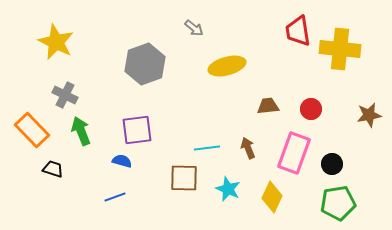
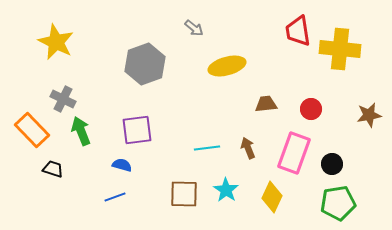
gray cross: moved 2 px left, 4 px down
brown trapezoid: moved 2 px left, 2 px up
blue semicircle: moved 4 px down
brown square: moved 16 px down
cyan star: moved 2 px left, 1 px down; rotated 10 degrees clockwise
